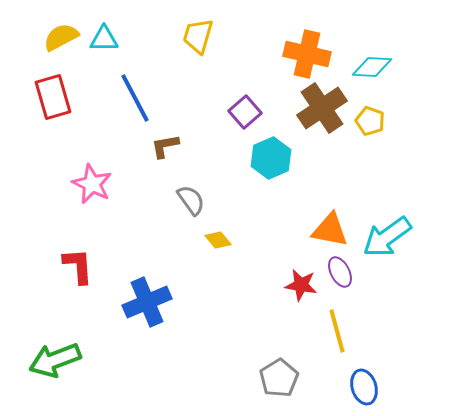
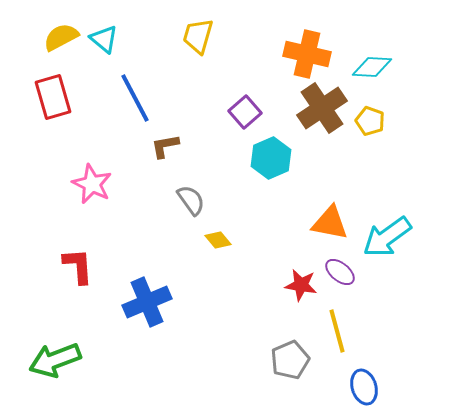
cyan triangle: rotated 40 degrees clockwise
orange triangle: moved 7 px up
purple ellipse: rotated 24 degrees counterclockwise
gray pentagon: moved 11 px right, 18 px up; rotated 9 degrees clockwise
